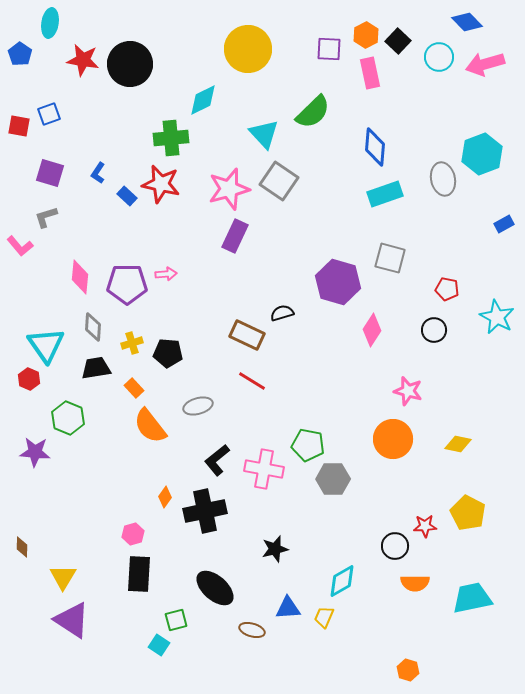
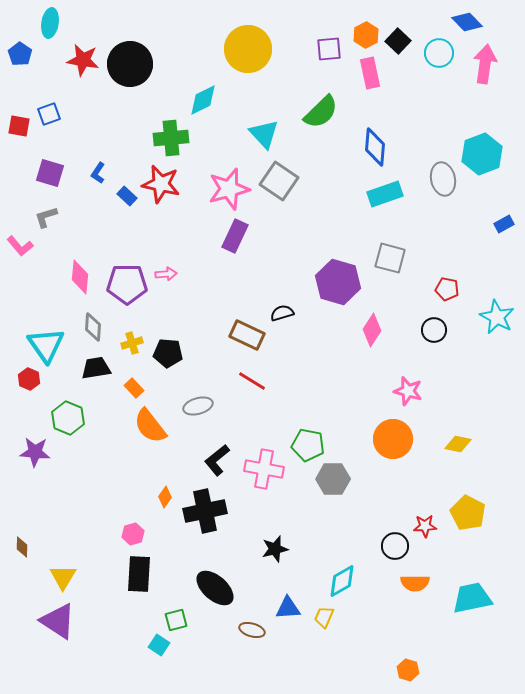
purple square at (329, 49): rotated 8 degrees counterclockwise
cyan circle at (439, 57): moved 4 px up
pink arrow at (485, 64): rotated 114 degrees clockwise
green semicircle at (313, 112): moved 8 px right
purple triangle at (72, 620): moved 14 px left, 1 px down
